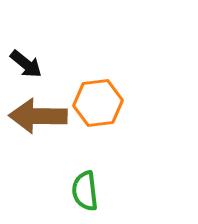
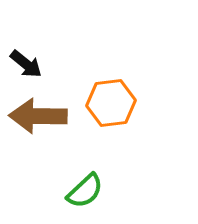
orange hexagon: moved 13 px right
green semicircle: rotated 126 degrees counterclockwise
